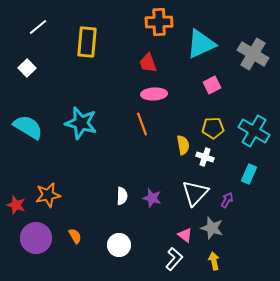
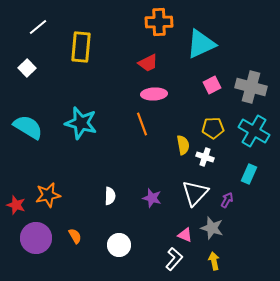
yellow rectangle: moved 6 px left, 5 px down
gray cross: moved 2 px left, 33 px down; rotated 16 degrees counterclockwise
red trapezoid: rotated 95 degrees counterclockwise
white semicircle: moved 12 px left
pink triangle: rotated 14 degrees counterclockwise
